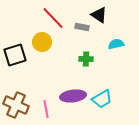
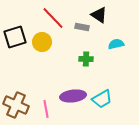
black square: moved 18 px up
